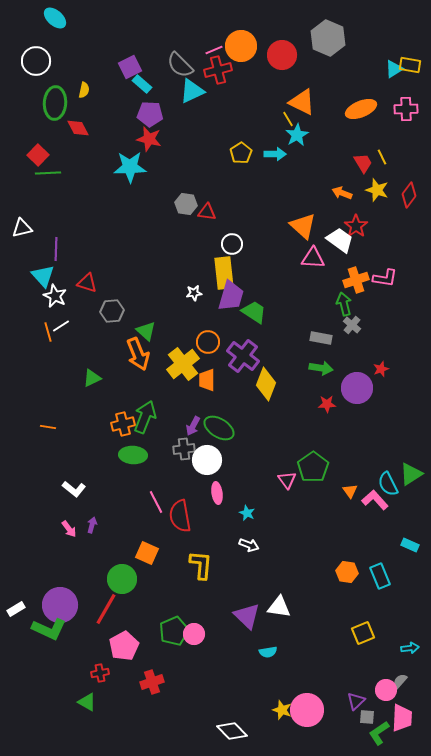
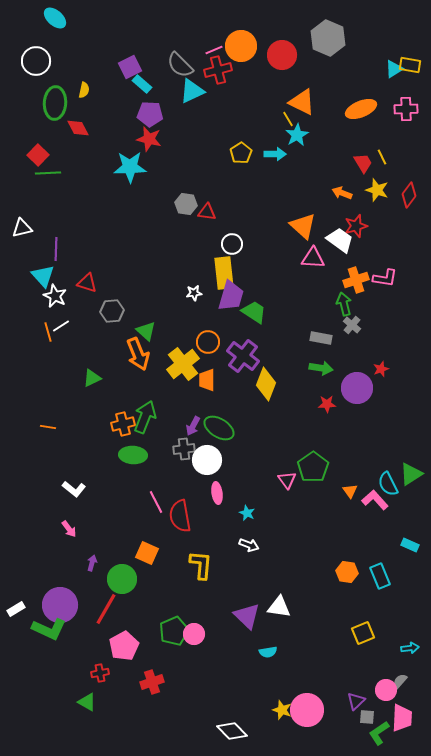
red star at (356, 226): rotated 20 degrees clockwise
purple arrow at (92, 525): moved 38 px down
